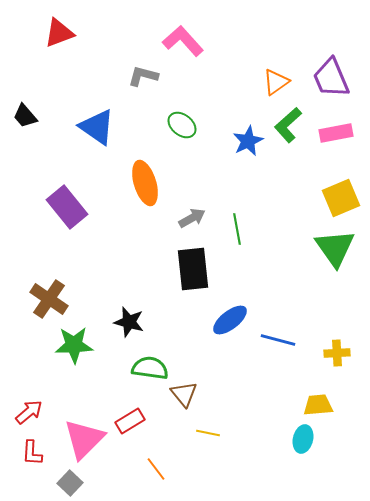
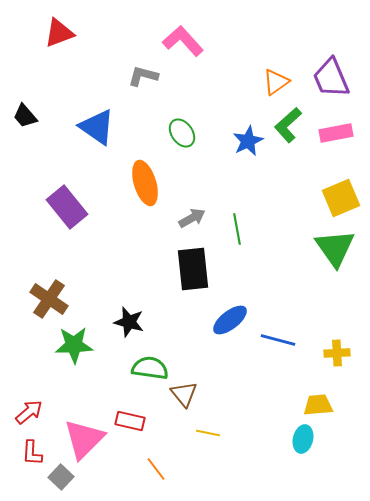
green ellipse: moved 8 px down; rotated 16 degrees clockwise
red rectangle: rotated 44 degrees clockwise
gray square: moved 9 px left, 6 px up
